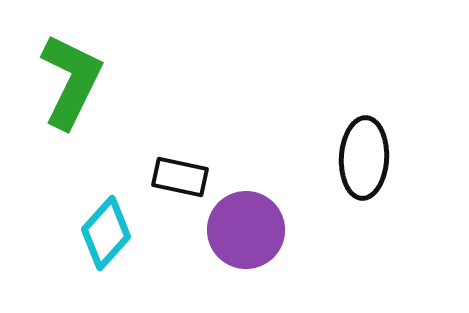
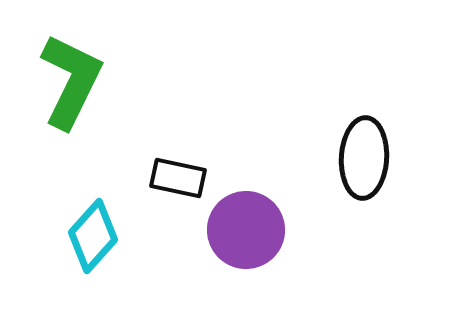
black rectangle: moved 2 px left, 1 px down
cyan diamond: moved 13 px left, 3 px down
